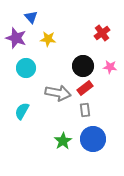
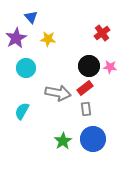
purple star: rotated 25 degrees clockwise
black circle: moved 6 px right
gray rectangle: moved 1 px right, 1 px up
